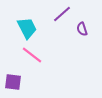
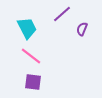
purple semicircle: rotated 40 degrees clockwise
pink line: moved 1 px left, 1 px down
purple square: moved 20 px right
